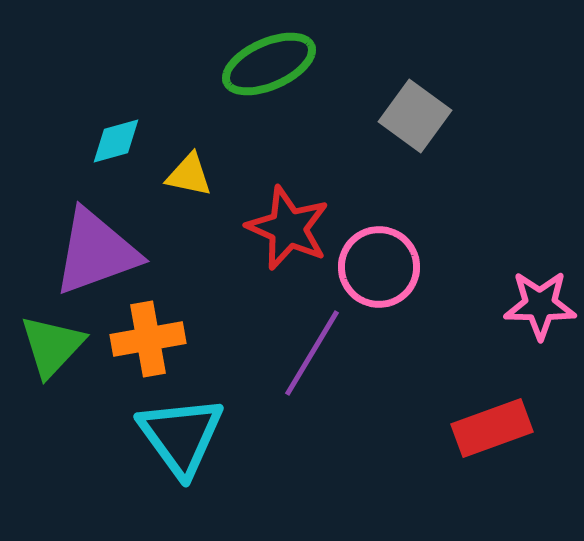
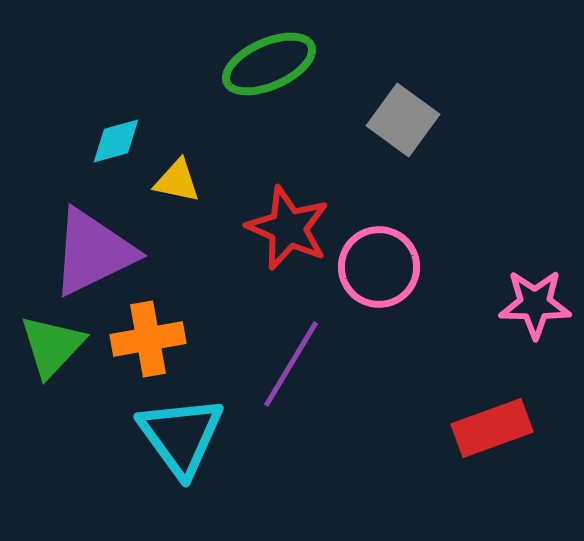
gray square: moved 12 px left, 4 px down
yellow triangle: moved 12 px left, 6 px down
purple triangle: moved 3 px left; rotated 6 degrees counterclockwise
pink star: moved 5 px left, 1 px up
purple line: moved 21 px left, 11 px down
